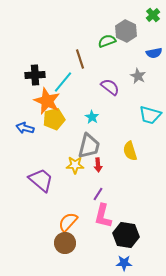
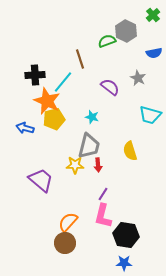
gray star: moved 2 px down
cyan star: rotated 16 degrees counterclockwise
purple line: moved 5 px right
